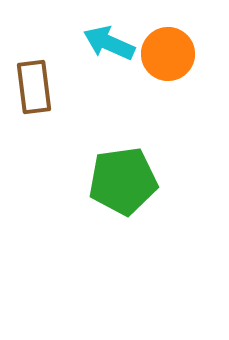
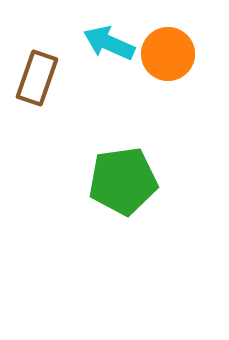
brown rectangle: moved 3 px right, 9 px up; rotated 26 degrees clockwise
